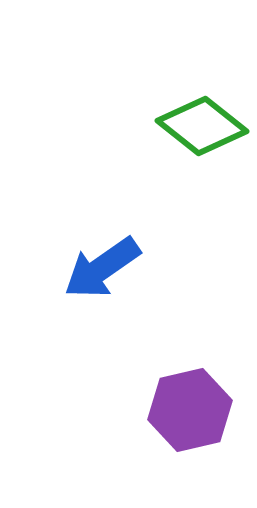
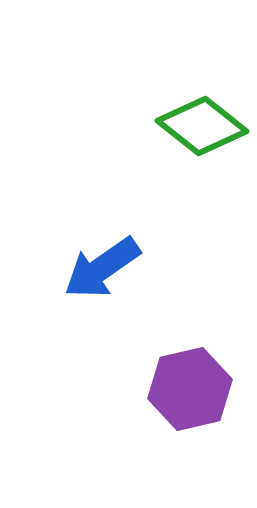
purple hexagon: moved 21 px up
